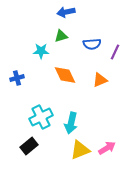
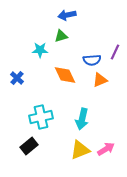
blue arrow: moved 1 px right, 3 px down
blue semicircle: moved 16 px down
cyan star: moved 1 px left, 1 px up
blue cross: rotated 32 degrees counterclockwise
cyan cross: rotated 15 degrees clockwise
cyan arrow: moved 11 px right, 4 px up
pink arrow: moved 1 px left, 1 px down
